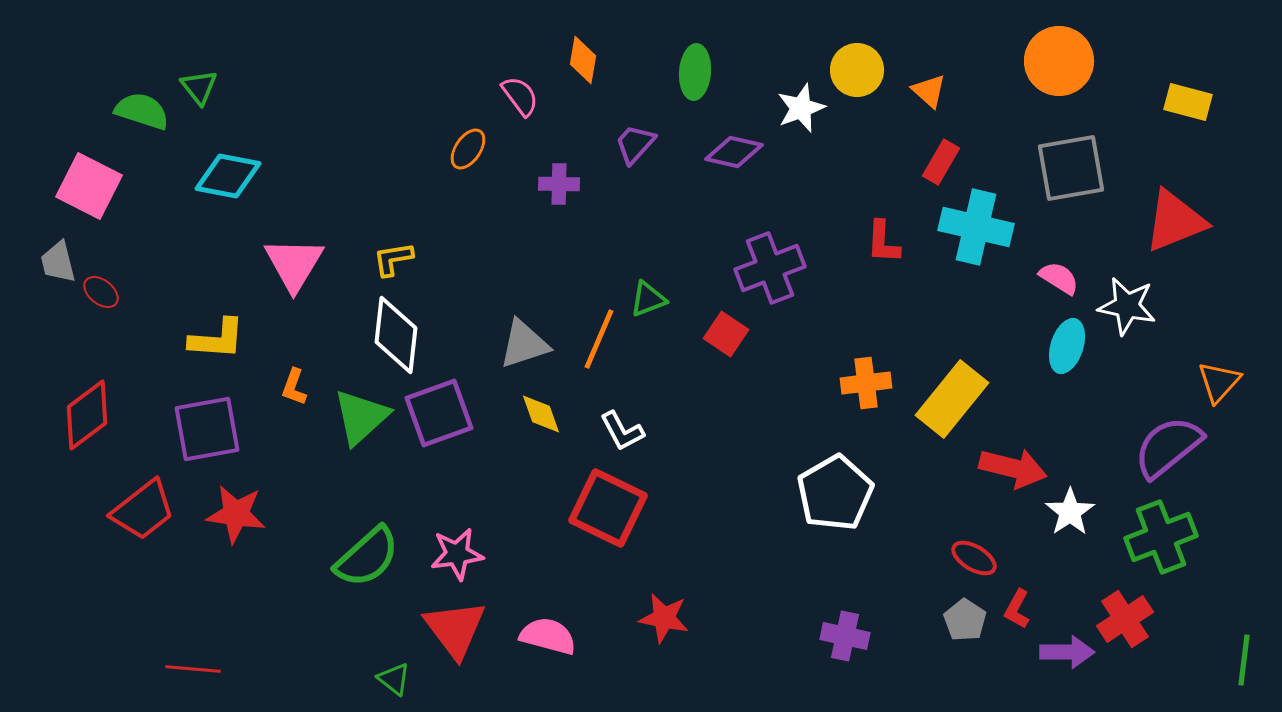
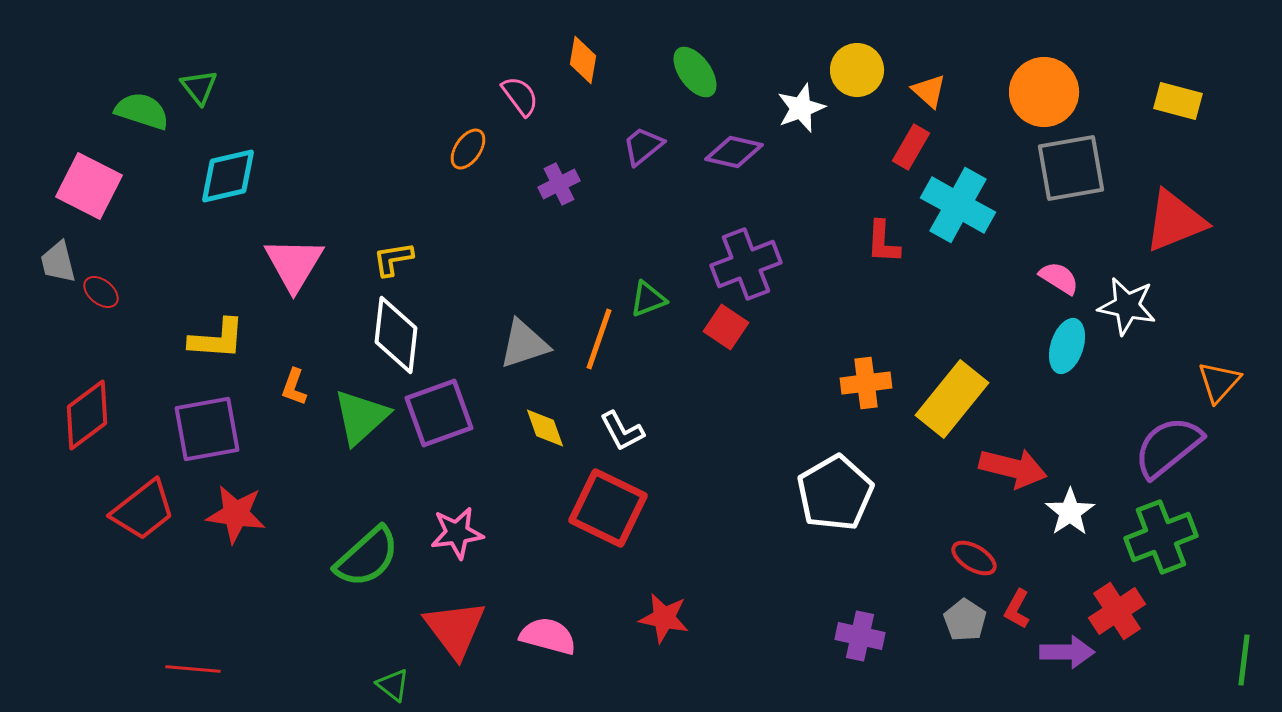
orange circle at (1059, 61): moved 15 px left, 31 px down
green ellipse at (695, 72): rotated 40 degrees counterclockwise
yellow rectangle at (1188, 102): moved 10 px left, 1 px up
purple trapezoid at (635, 144): moved 8 px right, 2 px down; rotated 9 degrees clockwise
red rectangle at (941, 162): moved 30 px left, 15 px up
cyan diamond at (228, 176): rotated 24 degrees counterclockwise
purple cross at (559, 184): rotated 27 degrees counterclockwise
cyan cross at (976, 227): moved 18 px left, 22 px up; rotated 16 degrees clockwise
purple cross at (770, 268): moved 24 px left, 4 px up
red square at (726, 334): moved 7 px up
orange line at (599, 339): rotated 4 degrees counterclockwise
yellow diamond at (541, 414): moved 4 px right, 14 px down
pink star at (457, 554): moved 21 px up
red cross at (1125, 619): moved 8 px left, 8 px up
purple cross at (845, 636): moved 15 px right
green triangle at (394, 679): moved 1 px left, 6 px down
